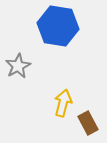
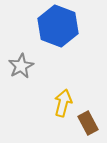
blue hexagon: rotated 12 degrees clockwise
gray star: moved 3 px right
